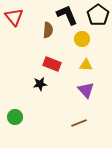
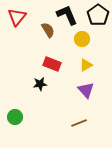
red triangle: moved 3 px right; rotated 18 degrees clockwise
brown semicircle: rotated 35 degrees counterclockwise
yellow triangle: rotated 32 degrees counterclockwise
